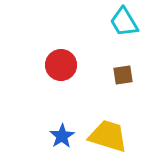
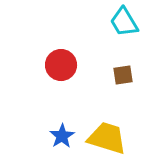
yellow trapezoid: moved 1 px left, 2 px down
